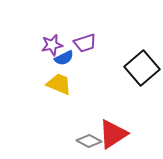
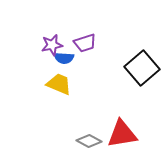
blue semicircle: rotated 30 degrees clockwise
red triangle: moved 9 px right; rotated 24 degrees clockwise
